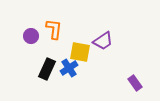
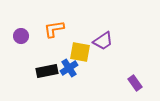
orange L-shape: rotated 105 degrees counterclockwise
purple circle: moved 10 px left
black rectangle: moved 2 px down; rotated 55 degrees clockwise
